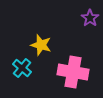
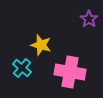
purple star: moved 1 px left, 1 px down
pink cross: moved 3 px left
